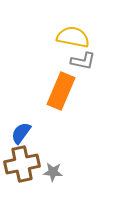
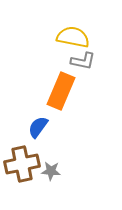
blue semicircle: moved 17 px right, 6 px up
gray star: moved 2 px left, 1 px up
